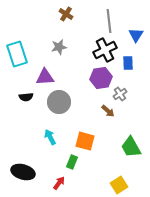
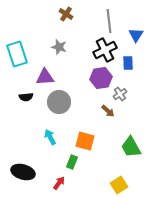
gray star: rotated 28 degrees clockwise
